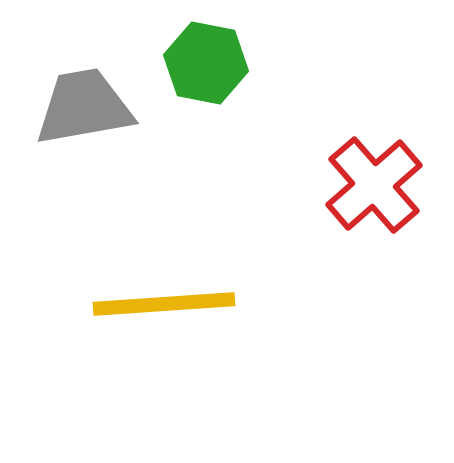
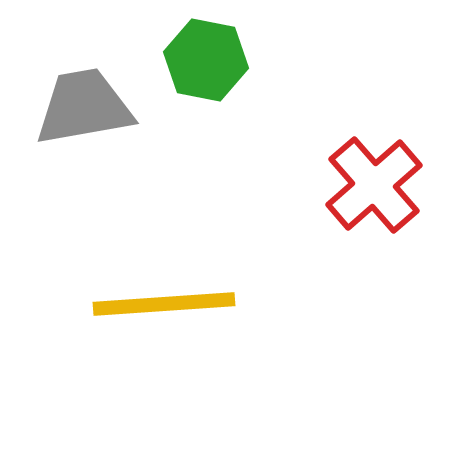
green hexagon: moved 3 px up
